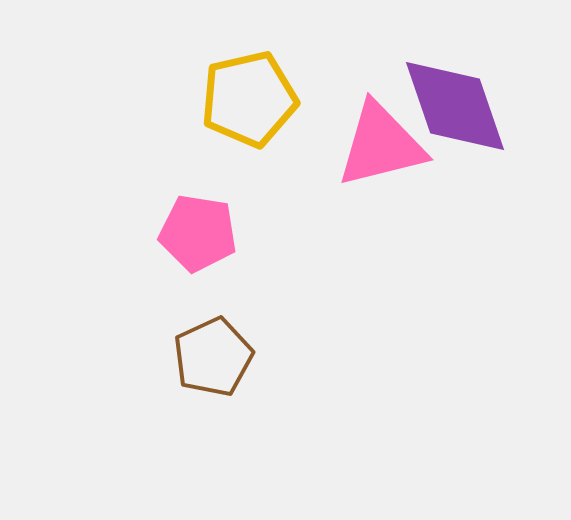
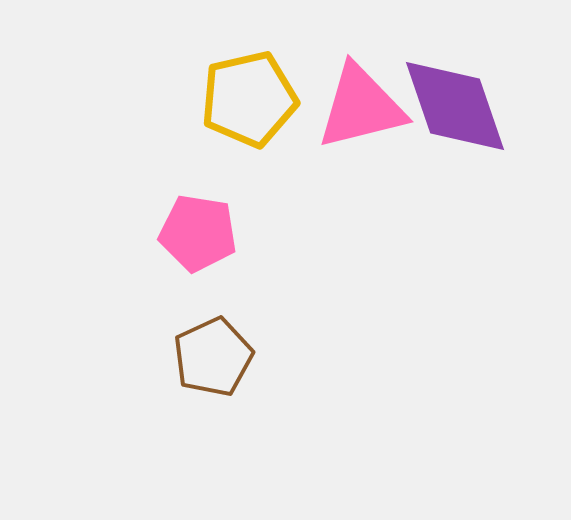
pink triangle: moved 20 px left, 38 px up
